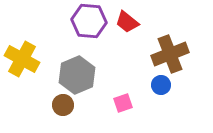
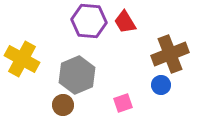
red trapezoid: moved 2 px left; rotated 20 degrees clockwise
